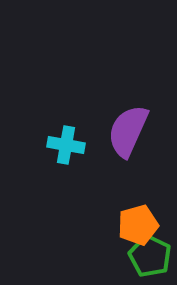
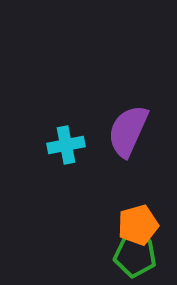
cyan cross: rotated 21 degrees counterclockwise
green pentagon: moved 15 px left; rotated 18 degrees counterclockwise
